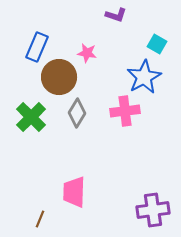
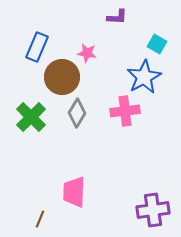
purple L-shape: moved 1 px right, 2 px down; rotated 15 degrees counterclockwise
brown circle: moved 3 px right
